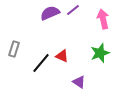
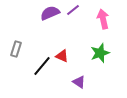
gray rectangle: moved 2 px right
black line: moved 1 px right, 3 px down
